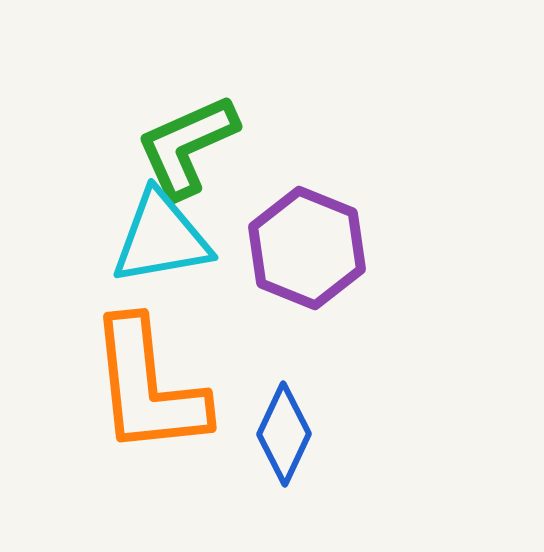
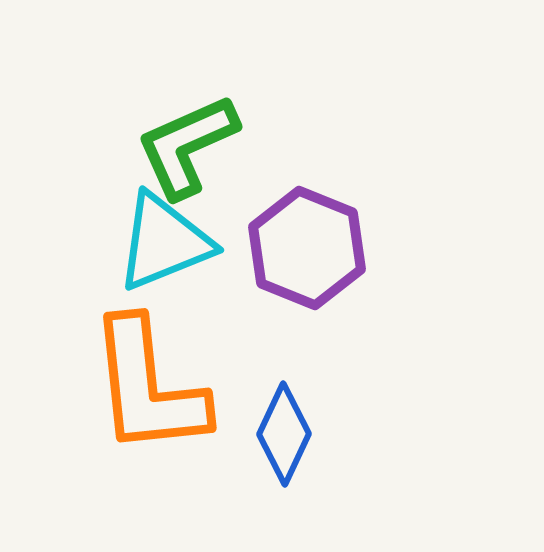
cyan triangle: moved 3 px right, 4 px down; rotated 12 degrees counterclockwise
